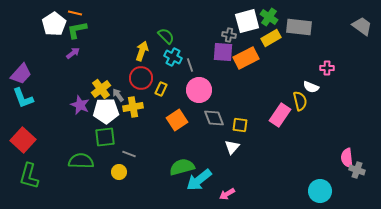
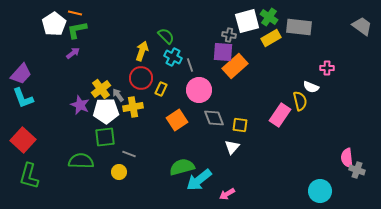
orange rectangle at (246, 58): moved 11 px left, 8 px down; rotated 15 degrees counterclockwise
